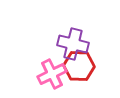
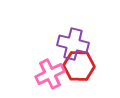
pink cross: moved 2 px left
